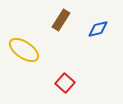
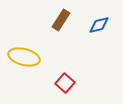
blue diamond: moved 1 px right, 4 px up
yellow ellipse: moved 7 px down; rotated 20 degrees counterclockwise
